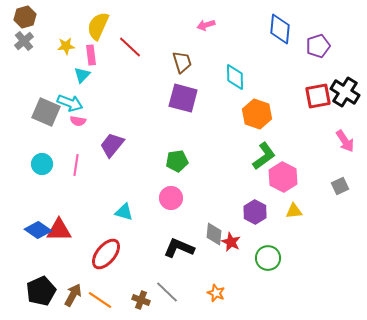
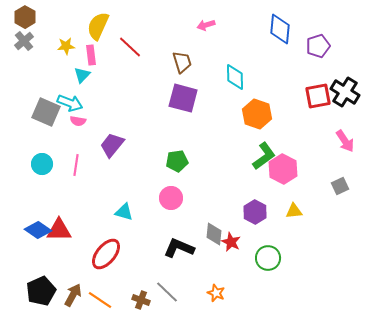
brown hexagon at (25, 17): rotated 15 degrees counterclockwise
pink hexagon at (283, 177): moved 8 px up
